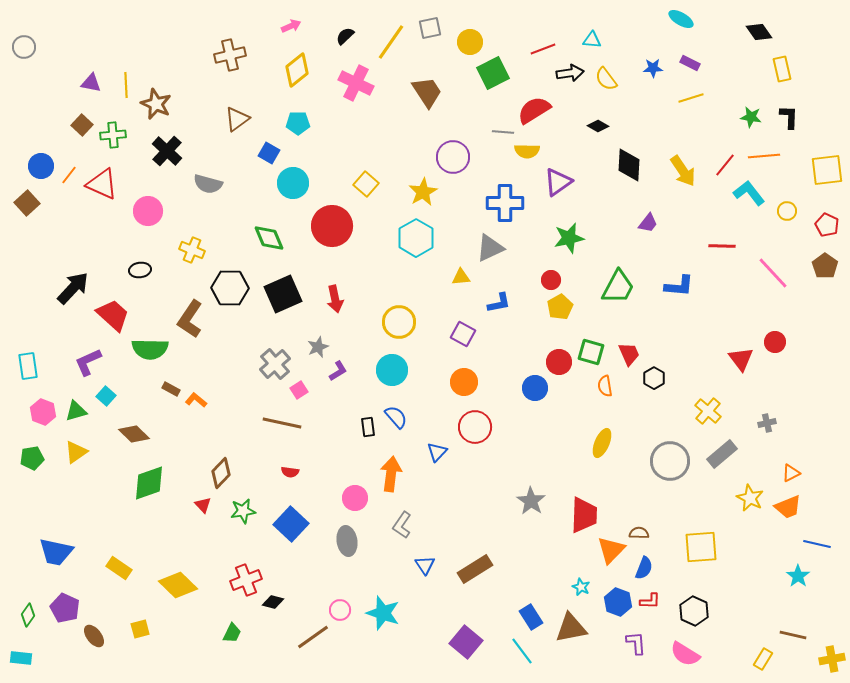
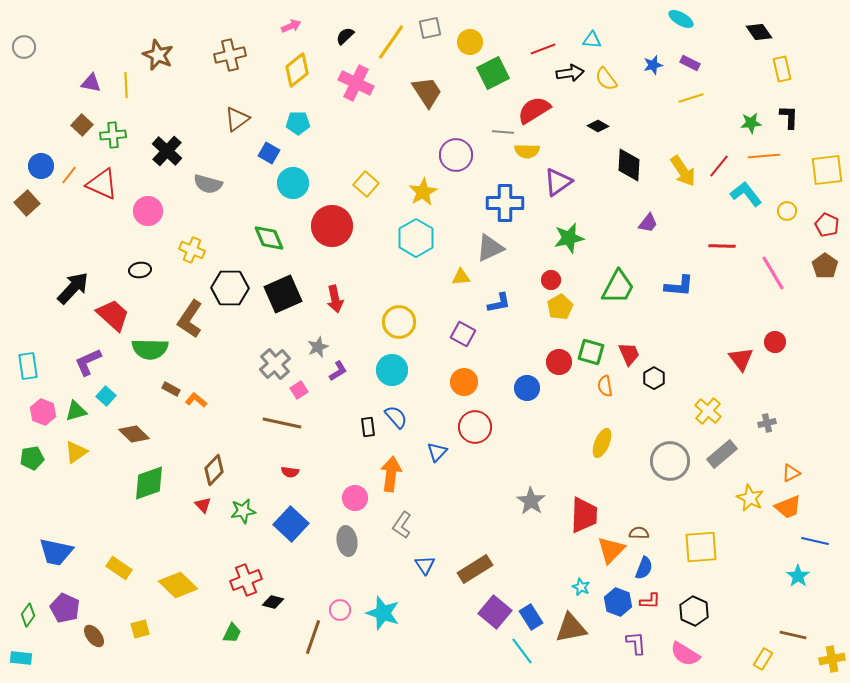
blue star at (653, 68): moved 3 px up; rotated 12 degrees counterclockwise
brown star at (156, 104): moved 2 px right, 49 px up
green star at (751, 117): moved 6 px down; rotated 15 degrees counterclockwise
purple circle at (453, 157): moved 3 px right, 2 px up
red line at (725, 165): moved 6 px left, 1 px down
cyan L-shape at (749, 193): moved 3 px left, 1 px down
pink line at (773, 273): rotated 12 degrees clockwise
blue circle at (535, 388): moved 8 px left
brown diamond at (221, 473): moved 7 px left, 3 px up
blue line at (817, 544): moved 2 px left, 3 px up
brown line at (313, 637): rotated 36 degrees counterclockwise
purple square at (466, 642): moved 29 px right, 30 px up
